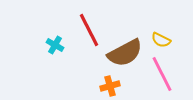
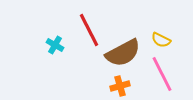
brown semicircle: moved 2 px left
orange cross: moved 10 px right
